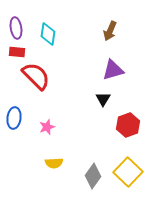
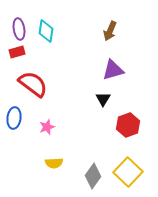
purple ellipse: moved 3 px right, 1 px down
cyan diamond: moved 2 px left, 3 px up
red rectangle: rotated 21 degrees counterclockwise
red semicircle: moved 3 px left, 8 px down; rotated 8 degrees counterclockwise
